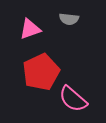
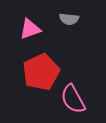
pink semicircle: rotated 20 degrees clockwise
